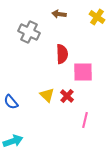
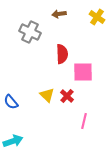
brown arrow: rotated 16 degrees counterclockwise
gray cross: moved 1 px right
pink line: moved 1 px left, 1 px down
